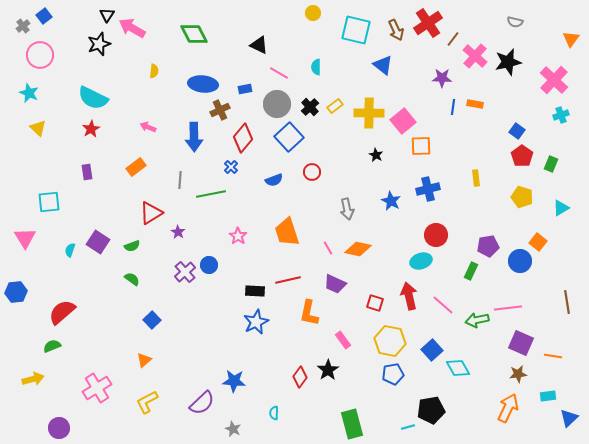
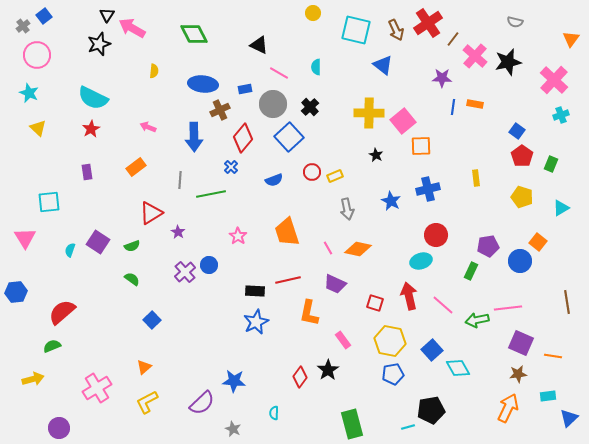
pink circle at (40, 55): moved 3 px left
gray circle at (277, 104): moved 4 px left
yellow rectangle at (335, 106): moved 70 px down; rotated 14 degrees clockwise
orange triangle at (144, 360): moved 7 px down
